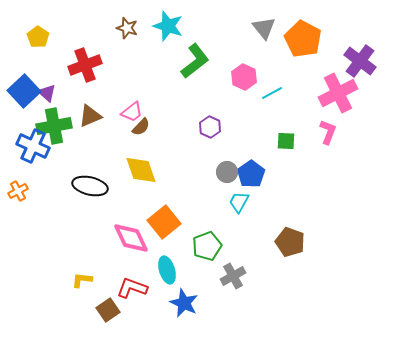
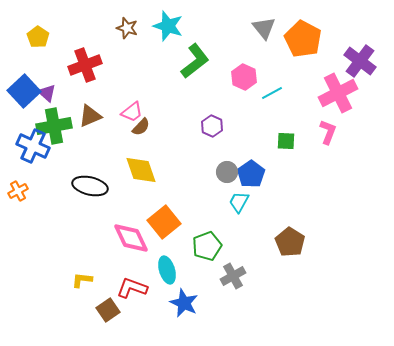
purple hexagon: moved 2 px right, 1 px up
brown pentagon: rotated 12 degrees clockwise
